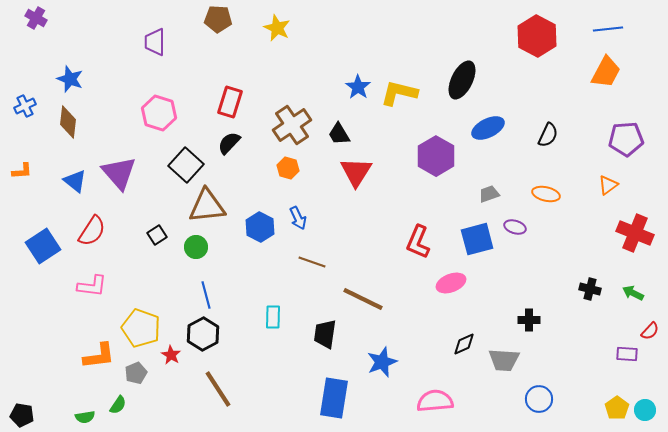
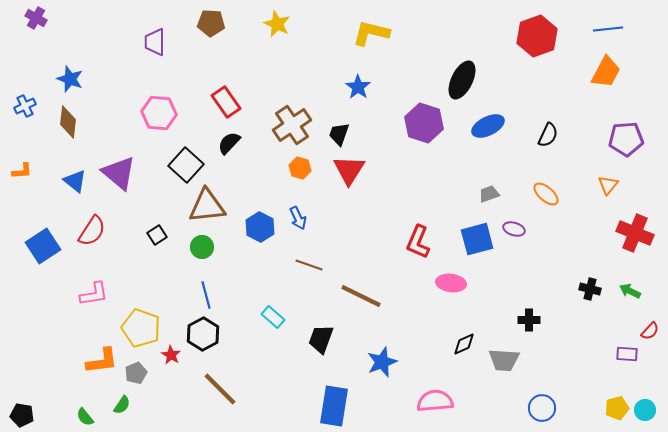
brown pentagon at (218, 19): moved 7 px left, 4 px down
yellow star at (277, 28): moved 4 px up
red hexagon at (537, 36): rotated 12 degrees clockwise
yellow L-shape at (399, 93): moved 28 px left, 60 px up
red rectangle at (230, 102): moved 4 px left; rotated 52 degrees counterclockwise
pink hexagon at (159, 113): rotated 12 degrees counterclockwise
blue ellipse at (488, 128): moved 2 px up
black trapezoid at (339, 134): rotated 50 degrees clockwise
purple hexagon at (436, 156): moved 12 px left, 33 px up; rotated 12 degrees counterclockwise
orange hexagon at (288, 168): moved 12 px right
red triangle at (356, 172): moved 7 px left, 2 px up
purple triangle at (119, 173): rotated 9 degrees counterclockwise
orange triangle at (608, 185): rotated 15 degrees counterclockwise
orange ellipse at (546, 194): rotated 28 degrees clockwise
purple ellipse at (515, 227): moved 1 px left, 2 px down
green circle at (196, 247): moved 6 px right
brown line at (312, 262): moved 3 px left, 3 px down
pink ellipse at (451, 283): rotated 28 degrees clockwise
pink L-shape at (92, 286): moved 2 px right, 8 px down; rotated 16 degrees counterclockwise
green arrow at (633, 293): moved 3 px left, 2 px up
brown line at (363, 299): moved 2 px left, 3 px up
cyan rectangle at (273, 317): rotated 50 degrees counterclockwise
black trapezoid at (325, 334): moved 4 px left, 5 px down; rotated 12 degrees clockwise
orange L-shape at (99, 356): moved 3 px right, 5 px down
brown line at (218, 389): moved 2 px right; rotated 12 degrees counterclockwise
blue rectangle at (334, 398): moved 8 px down
blue circle at (539, 399): moved 3 px right, 9 px down
green semicircle at (118, 405): moved 4 px right
yellow pentagon at (617, 408): rotated 20 degrees clockwise
green semicircle at (85, 417): rotated 60 degrees clockwise
